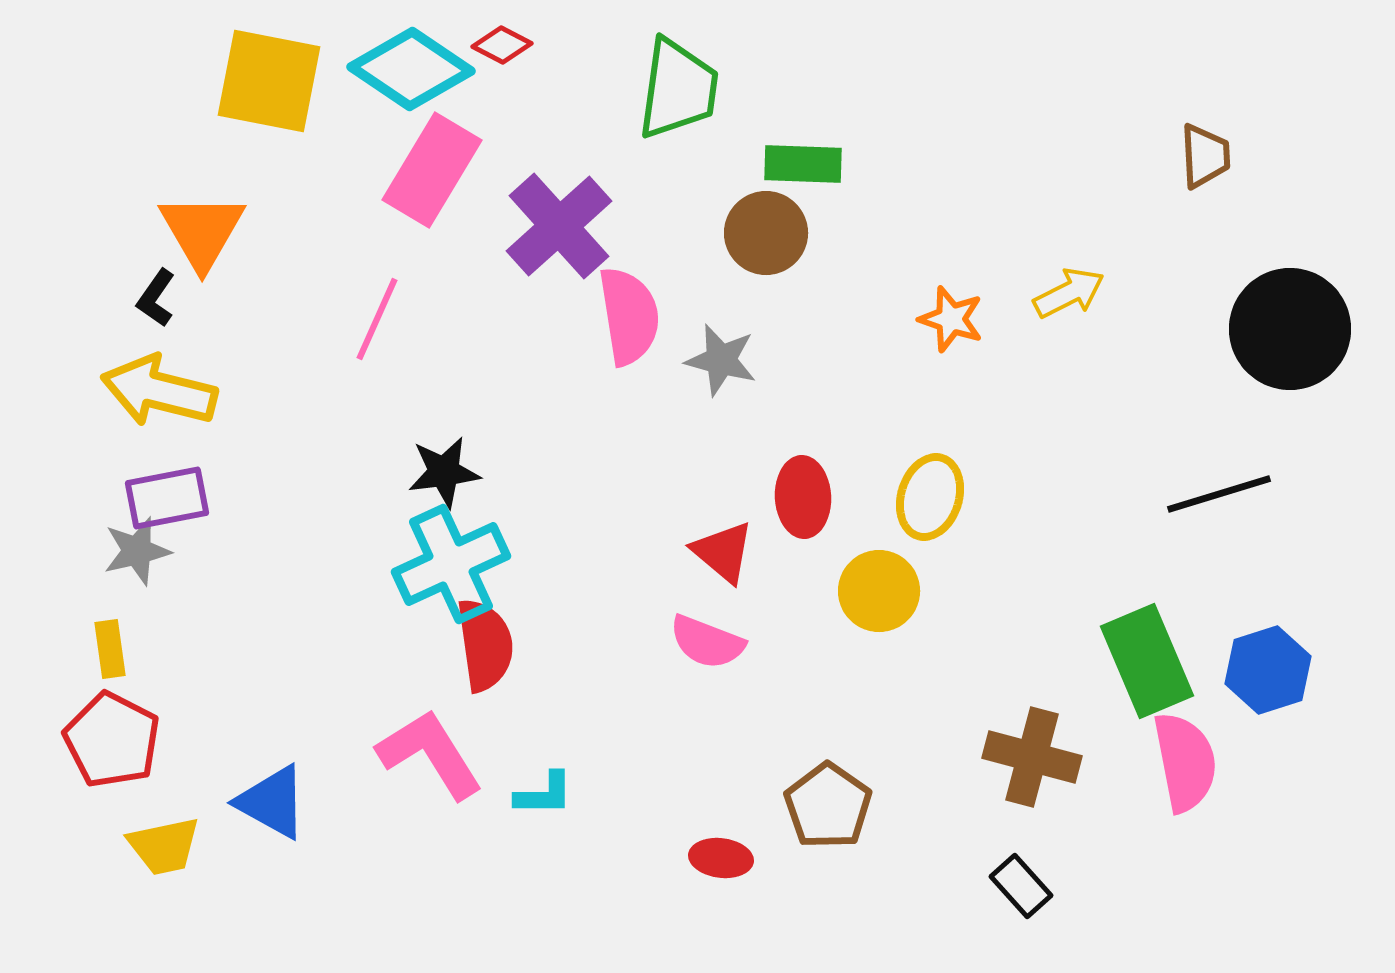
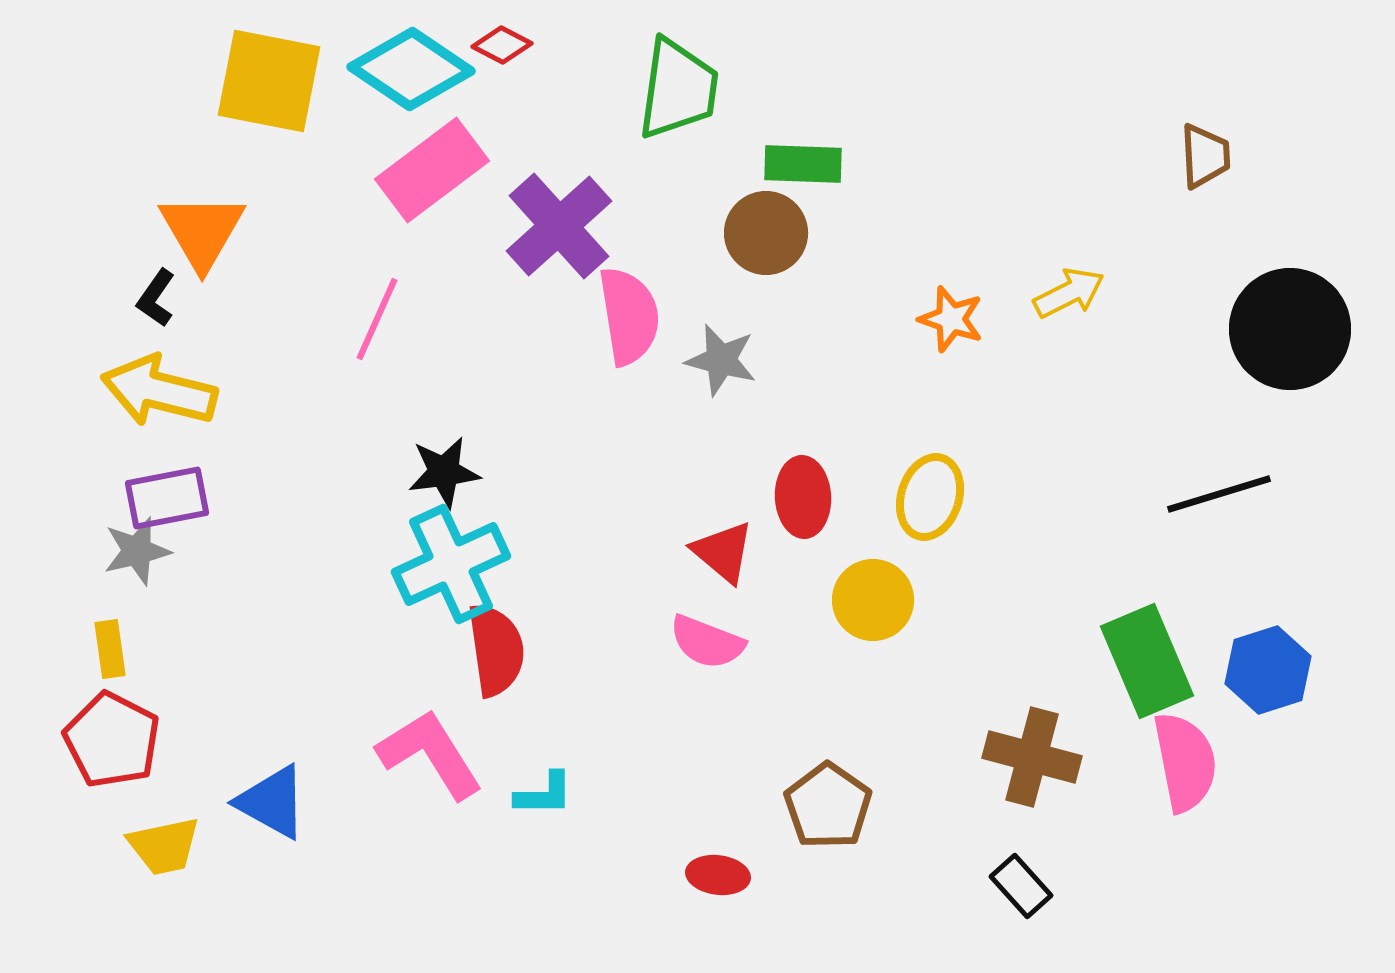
pink rectangle at (432, 170): rotated 22 degrees clockwise
yellow circle at (879, 591): moved 6 px left, 9 px down
red semicircle at (485, 645): moved 11 px right, 5 px down
red ellipse at (721, 858): moved 3 px left, 17 px down
